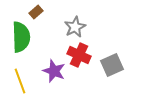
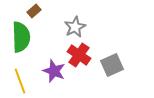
brown rectangle: moved 2 px left, 1 px up
red cross: rotated 10 degrees clockwise
